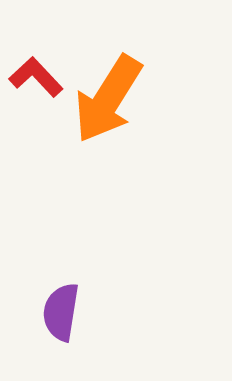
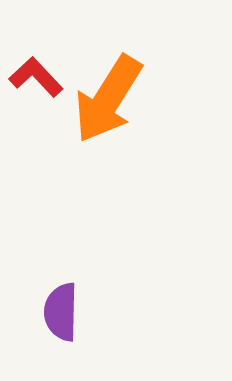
purple semicircle: rotated 8 degrees counterclockwise
